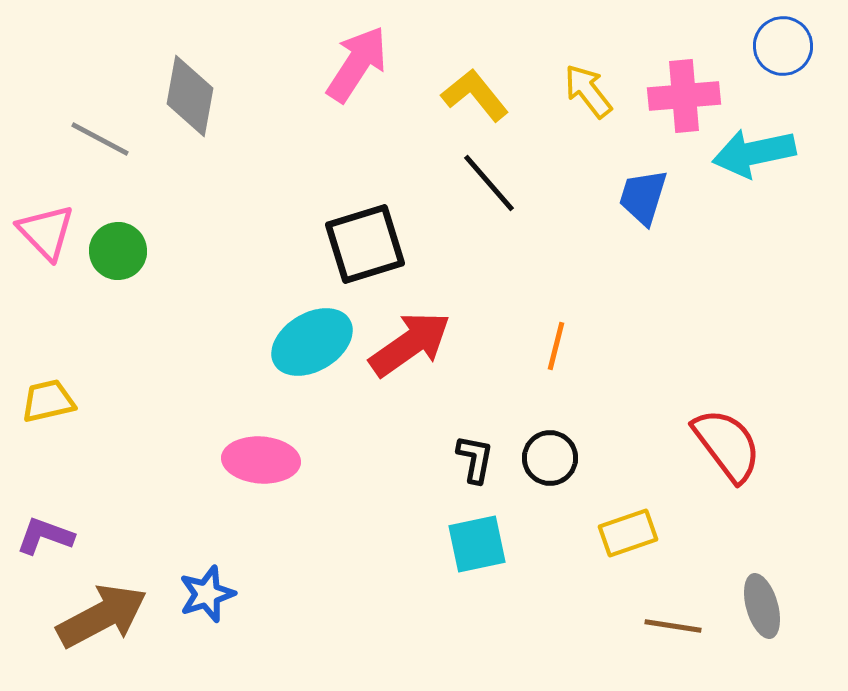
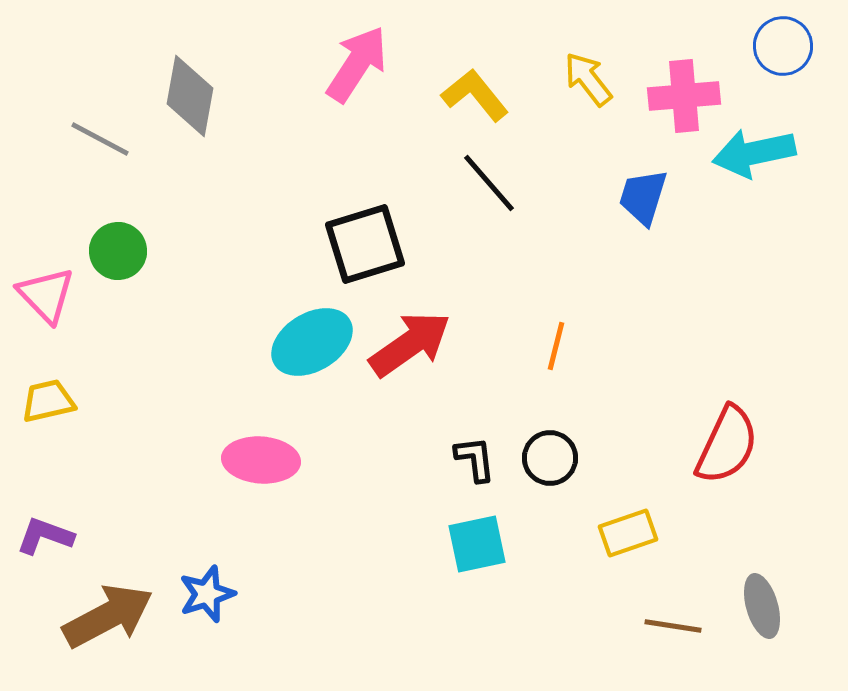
yellow arrow: moved 12 px up
pink triangle: moved 63 px down
red semicircle: rotated 62 degrees clockwise
black L-shape: rotated 18 degrees counterclockwise
brown arrow: moved 6 px right
